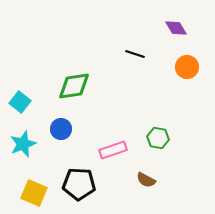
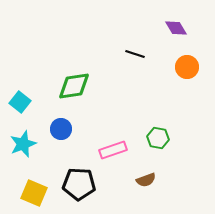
brown semicircle: rotated 48 degrees counterclockwise
